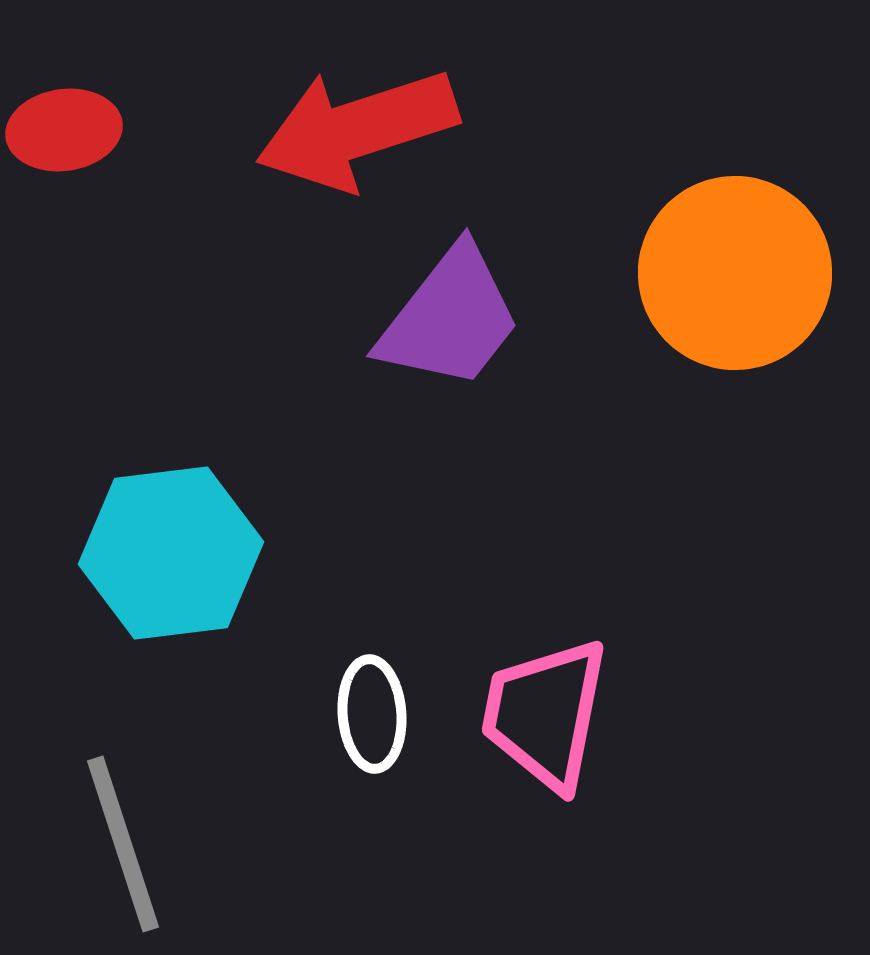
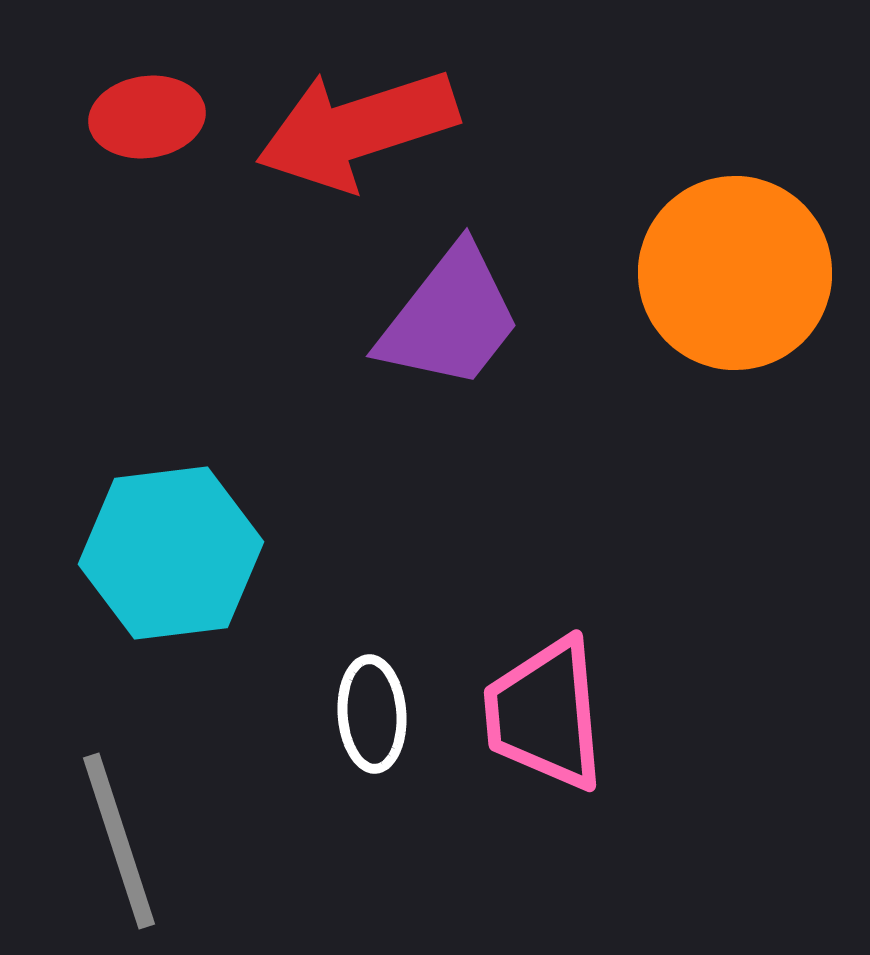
red ellipse: moved 83 px right, 13 px up
pink trapezoid: rotated 16 degrees counterclockwise
gray line: moved 4 px left, 3 px up
